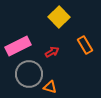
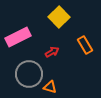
pink rectangle: moved 9 px up
